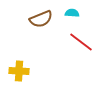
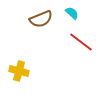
cyan semicircle: rotated 40 degrees clockwise
yellow cross: rotated 12 degrees clockwise
